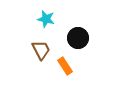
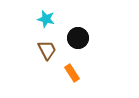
brown trapezoid: moved 6 px right
orange rectangle: moved 7 px right, 7 px down
